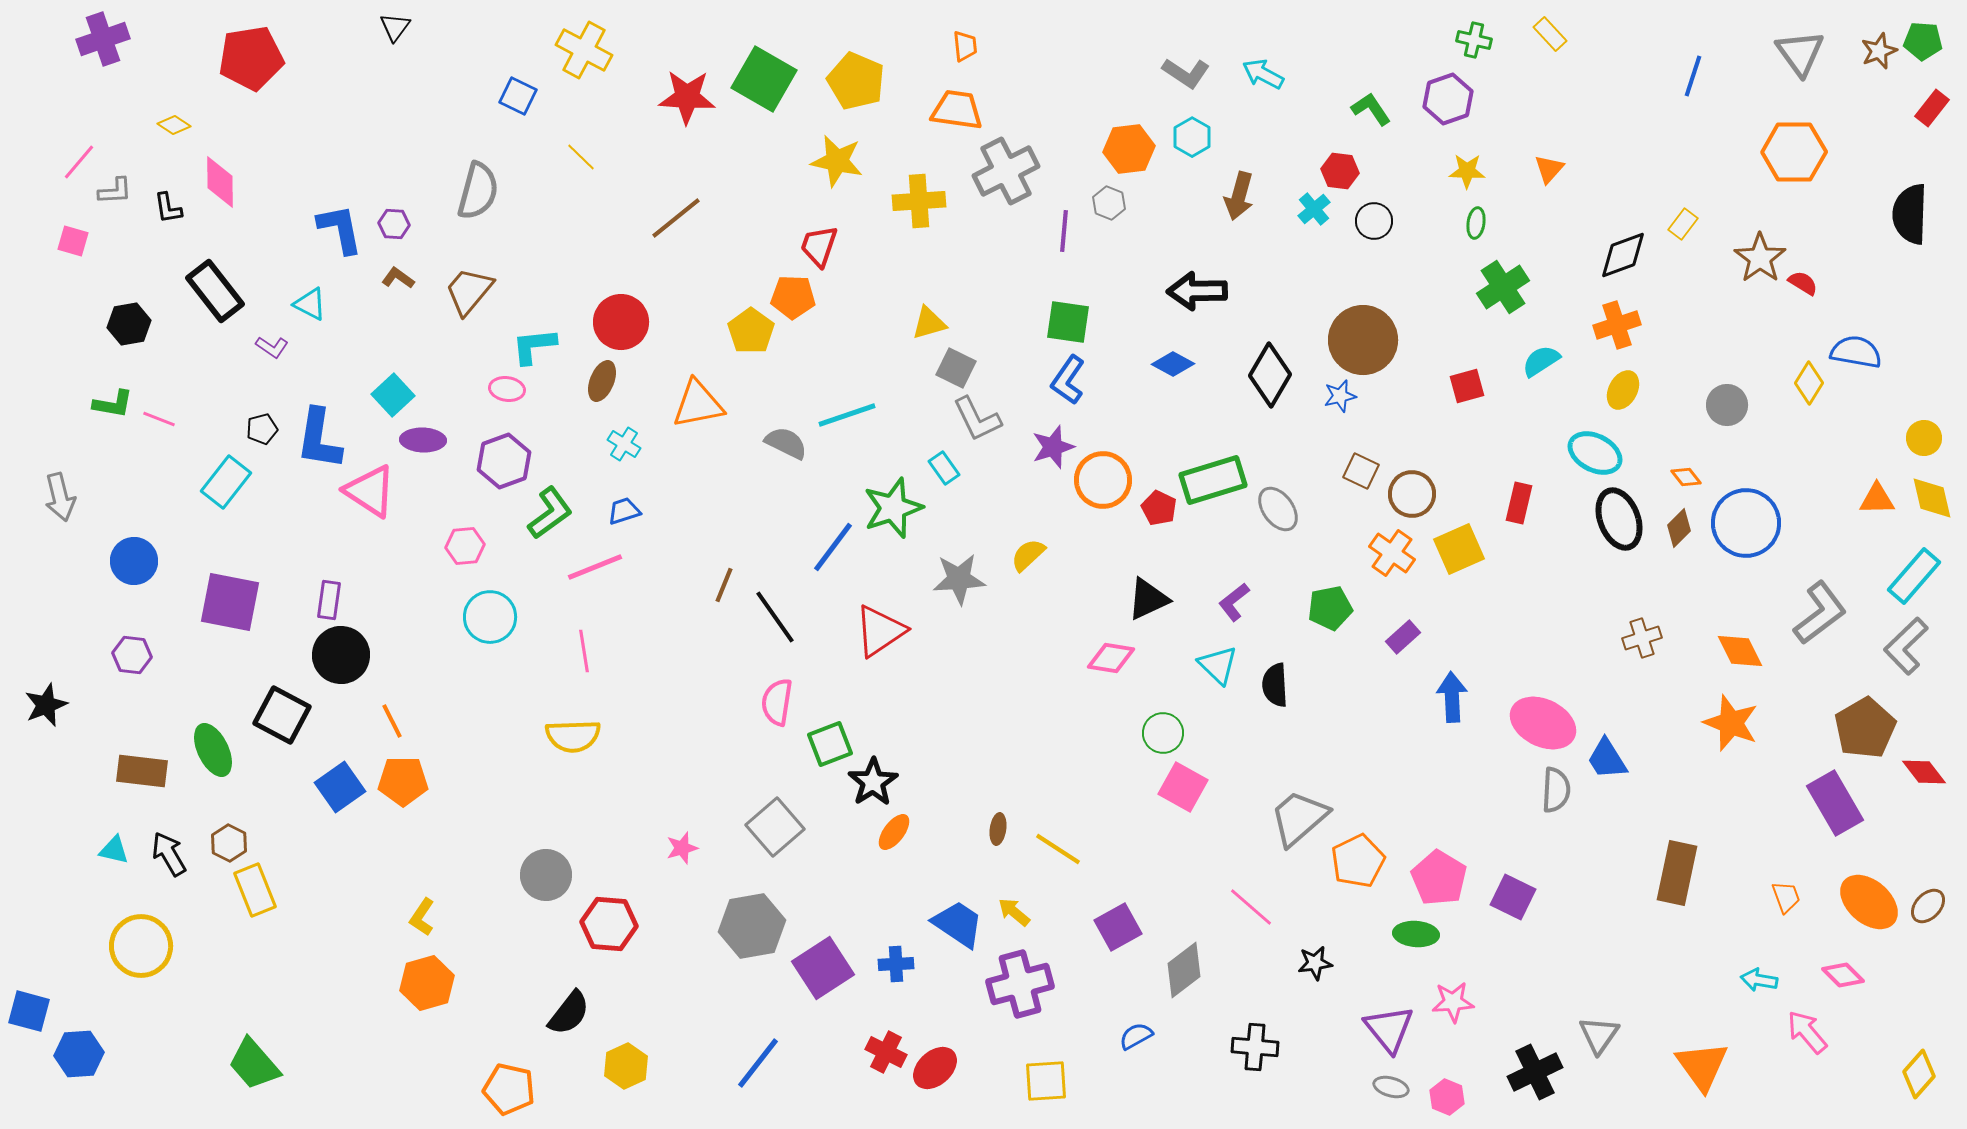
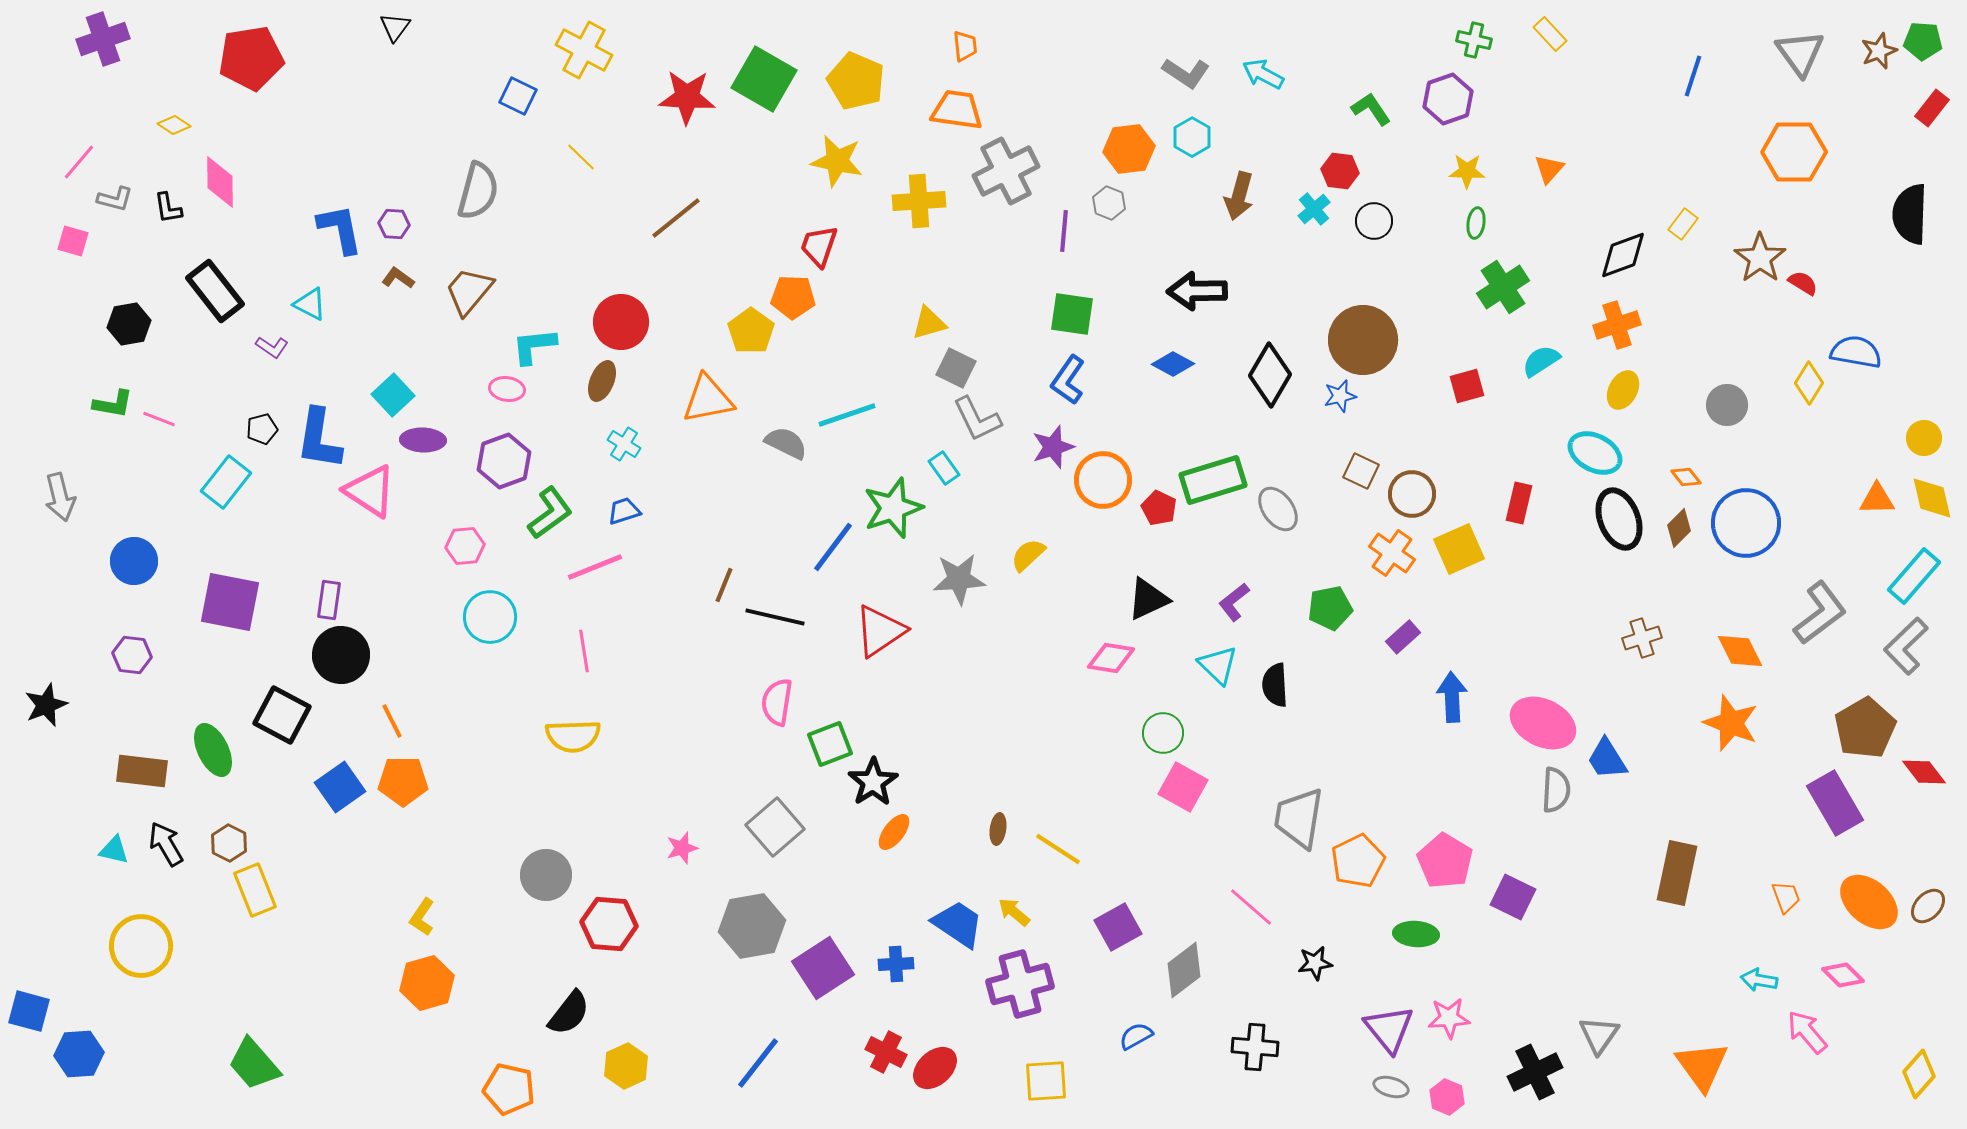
gray L-shape at (115, 191): moved 8 px down; rotated 18 degrees clockwise
green square at (1068, 322): moved 4 px right, 8 px up
orange triangle at (698, 404): moved 10 px right, 5 px up
black line at (775, 617): rotated 42 degrees counterclockwise
gray trapezoid at (1299, 818): rotated 40 degrees counterclockwise
black arrow at (169, 854): moved 3 px left, 10 px up
pink pentagon at (1439, 878): moved 6 px right, 17 px up
pink star at (1453, 1002): moved 4 px left, 16 px down
